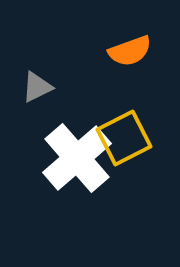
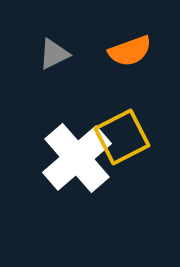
gray triangle: moved 17 px right, 33 px up
yellow square: moved 2 px left, 1 px up
